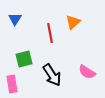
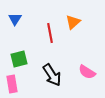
green square: moved 5 px left
